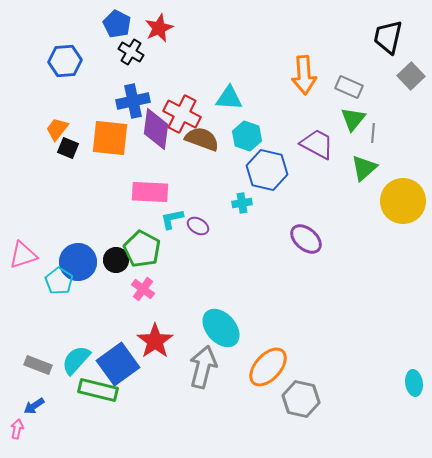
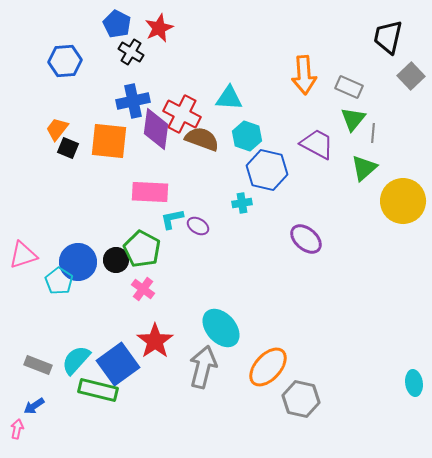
orange square at (110, 138): moved 1 px left, 3 px down
